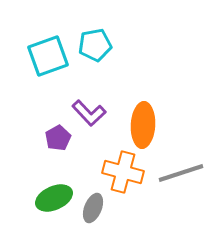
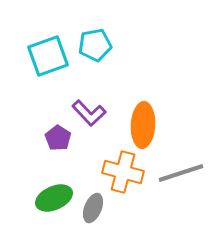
purple pentagon: rotated 10 degrees counterclockwise
